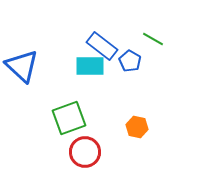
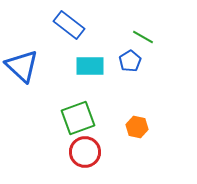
green line: moved 10 px left, 2 px up
blue rectangle: moved 33 px left, 21 px up
blue pentagon: rotated 10 degrees clockwise
green square: moved 9 px right
